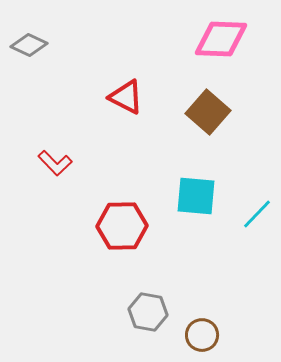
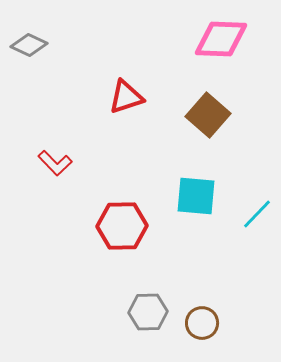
red triangle: rotated 45 degrees counterclockwise
brown square: moved 3 px down
gray hexagon: rotated 12 degrees counterclockwise
brown circle: moved 12 px up
